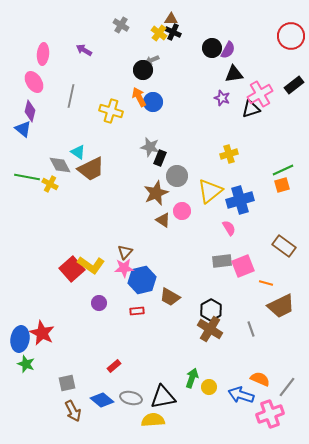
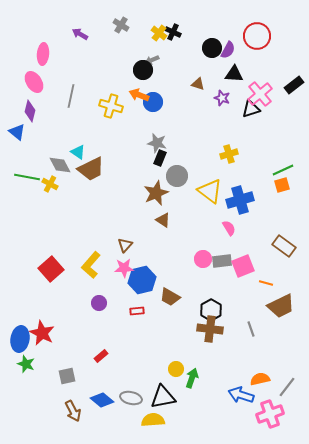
brown triangle at (171, 19): moved 27 px right, 65 px down; rotated 16 degrees clockwise
red circle at (291, 36): moved 34 px left
purple arrow at (84, 50): moved 4 px left, 16 px up
black triangle at (234, 74): rotated 12 degrees clockwise
pink cross at (260, 94): rotated 10 degrees counterclockwise
orange arrow at (139, 97): moved 2 px up; rotated 42 degrees counterclockwise
yellow cross at (111, 111): moved 5 px up
blue triangle at (23, 129): moved 6 px left, 3 px down
gray star at (150, 147): moved 7 px right, 4 px up
yellow triangle at (210, 191): rotated 44 degrees counterclockwise
pink circle at (182, 211): moved 21 px right, 48 px down
brown triangle at (125, 252): moved 7 px up
yellow L-shape at (91, 265): rotated 96 degrees clockwise
red square at (72, 269): moved 21 px left
brown cross at (210, 329): rotated 25 degrees counterclockwise
red rectangle at (114, 366): moved 13 px left, 10 px up
orange semicircle at (260, 379): rotated 36 degrees counterclockwise
gray square at (67, 383): moved 7 px up
yellow circle at (209, 387): moved 33 px left, 18 px up
